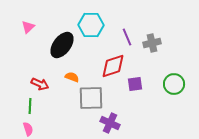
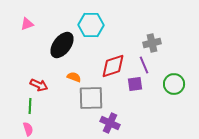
pink triangle: moved 1 px left, 3 px up; rotated 24 degrees clockwise
purple line: moved 17 px right, 28 px down
orange semicircle: moved 2 px right
red arrow: moved 1 px left, 1 px down
